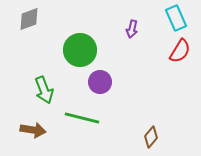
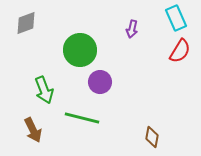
gray diamond: moved 3 px left, 4 px down
brown arrow: rotated 55 degrees clockwise
brown diamond: moved 1 px right; rotated 30 degrees counterclockwise
